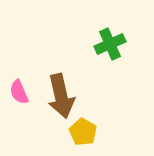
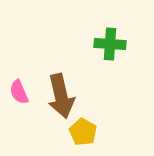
green cross: rotated 28 degrees clockwise
